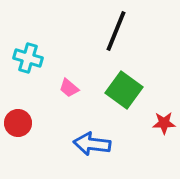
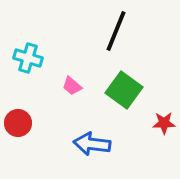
pink trapezoid: moved 3 px right, 2 px up
